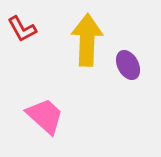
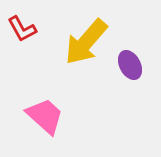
yellow arrow: moved 1 px left, 2 px down; rotated 141 degrees counterclockwise
purple ellipse: moved 2 px right
